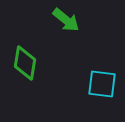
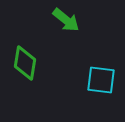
cyan square: moved 1 px left, 4 px up
